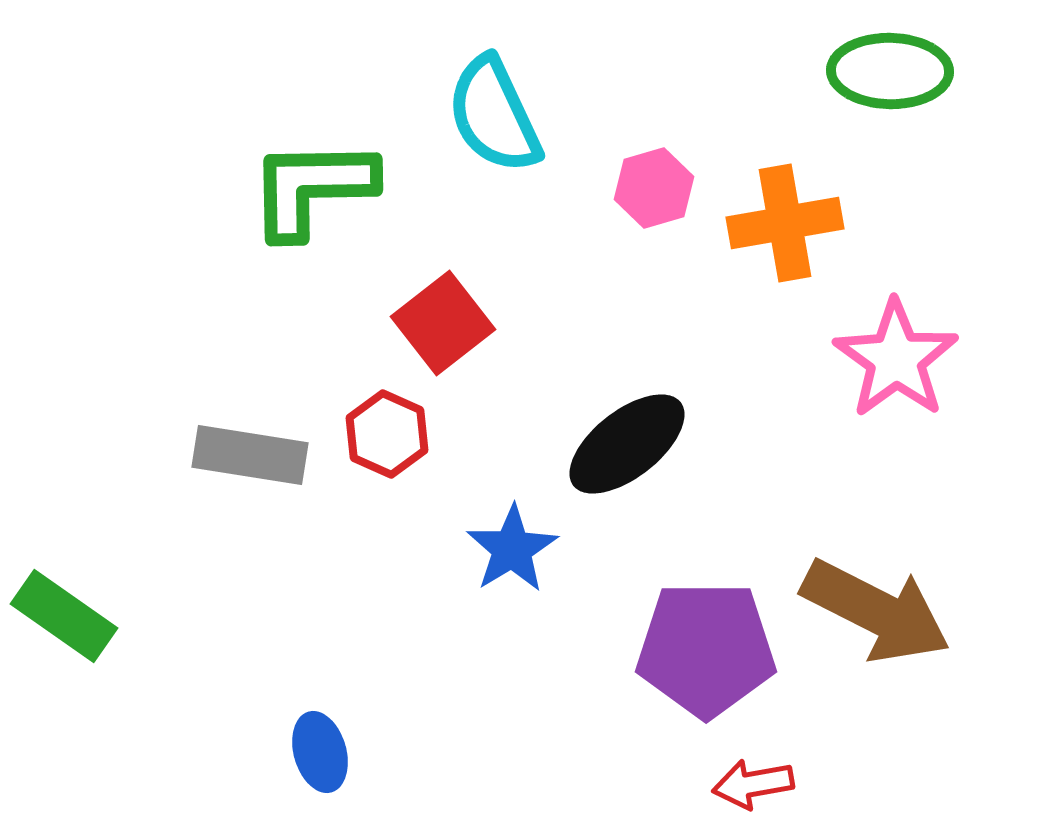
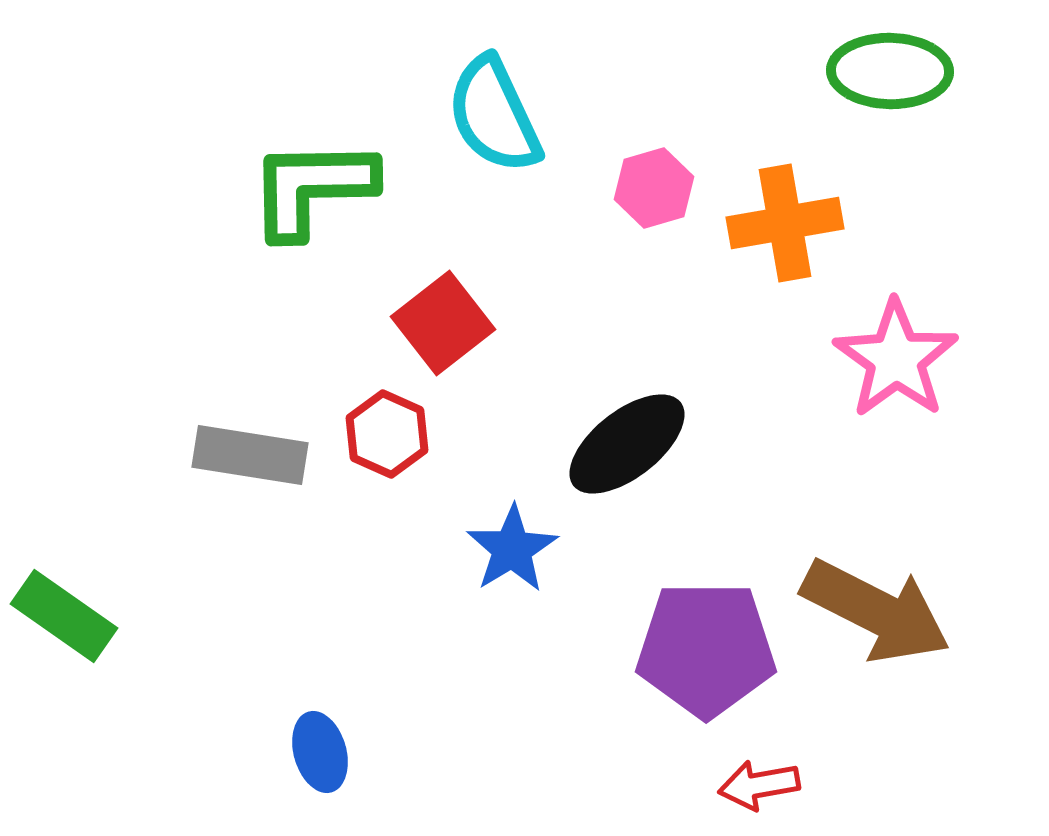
red arrow: moved 6 px right, 1 px down
